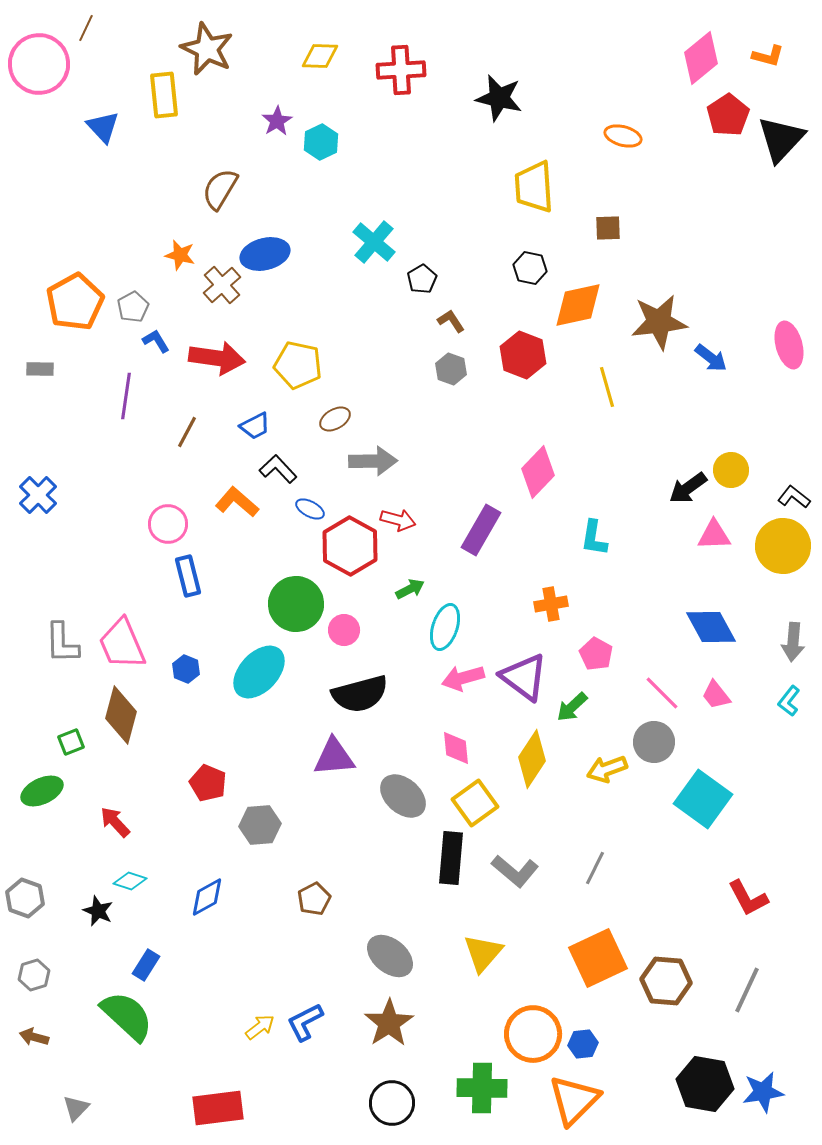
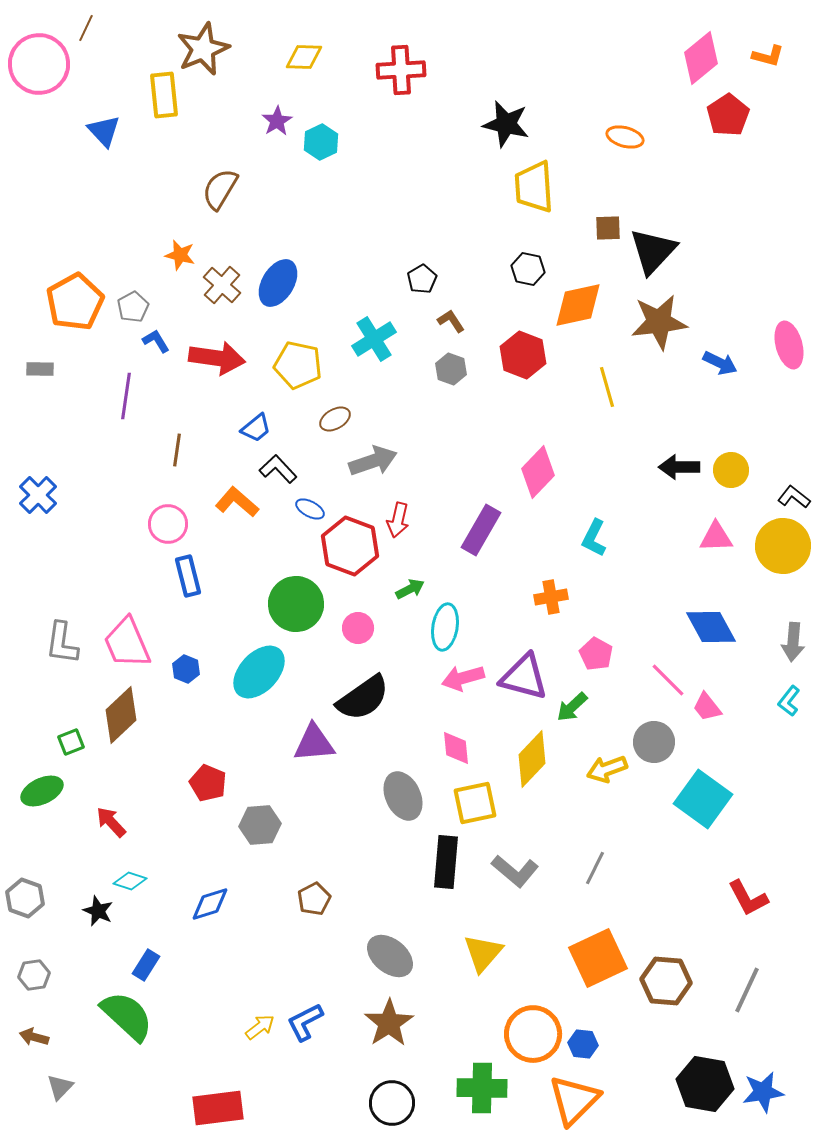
brown star at (207, 49): moved 4 px left; rotated 24 degrees clockwise
yellow diamond at (320, 56): moved 16 px left, 1 px down
black star at (499, 98): moved 7 px right, 26 px down
blue triangle at (103, 127): moved 1 px right, 4 px down
orange ellipse at (623, 136): moved 2 px right, 1 px down
black triangle at (781, 139): moved 128 px left, 112 px down
cyan cross at (374, 242): moved 97 px down; rotated 18 degrees clockwise
blue ellipse at (265, 254): moved 13 px right, 29 px down; rotated 45 degrees counterclockwise
black hexagon at (530, 268): moved 2 px left, 1 px down
brown cross at (222, 285): rotated 6 degrees counterclockwise
blue arrow at (711, 358): moved 9 px right, 5 px down; rotated 12 degrees counterclockwise
blue trapezoid at (255, 426): moved 1 px right, 2 px down; rotated 12 degrees counterclockwise
brown line at (187, 432): moved 10 px left, 18 px down; rotated 20 degrees counterclockwise
gray arrow at (373, 461): rotated 18 degrees counterclockwise
black arrow at (688, 488): moved 9 px left, 21 px up; rotated 36 degrees clockwise
red arrow at (398, 520): rotated 88 degrees clockwise
pink triangle at (714, 535): moved 2 px right, 2 px down
cyan L-shape at (594, 538): rotated 18 degrees clockwise
red hexagon at (350, 546): rotated 8 degrees counterclockwise
orange cross at (551, 604): moved 7 px up
cyan ellipse at (445, 627): rotated 9 degrees counterclockwise
pink circle at (344, 630): moved 14 px right, 2 px up
gray L-shape at (62, 643): rotated 9 degrees clockwise
pink trapezoid at (122, 644): moved 5 px right, 1 px up
purple triangle at (524, 677): rotated 22 degrees counterclockwise
pink line at (662, 693): moved 6 px right, 13 px up
black semicircle at (360, 694): moved 3 px right, 4 px down; rotated 20 degrees counterclockwise
pink trapezoid at (716, 695): moved 9 px left, 12 px down
brown diamond at (121, 715): rotated 32 degrees clockwise
purple triangle at (334, 757): moved 20 px left, 14 px up
yellow diamond at (532, 759): rotated 10 degrees clockwise
gray ellipse at (403, 796): rotated 24 degrees clockwise
yellow square at (475, 803): rotated 24 degrees clockwise
red arrow at (115, 822): moved 4 px left
black rectangle at (451, 858): moved 5 px left, 4 px down
blue diamond at (207, 897): moved 3 px right, 7 px down; rotated 12 degrees clockwise
gray hexagon at (34, 975): rotated 8 degrees clockwise
blue hexagon at (583, 1044): rotated 12 degrees clockwise
gray triangle at (76, 1108): moved 16 px left, 21 px up
